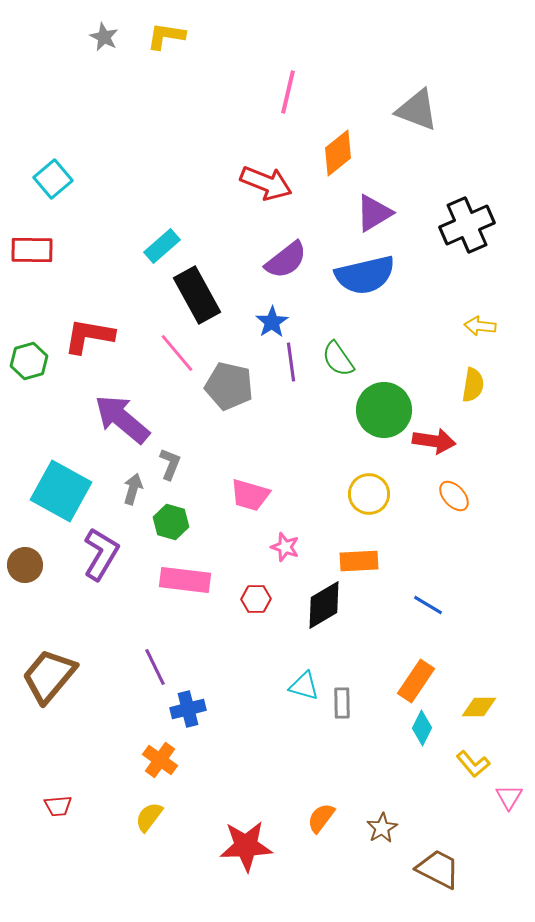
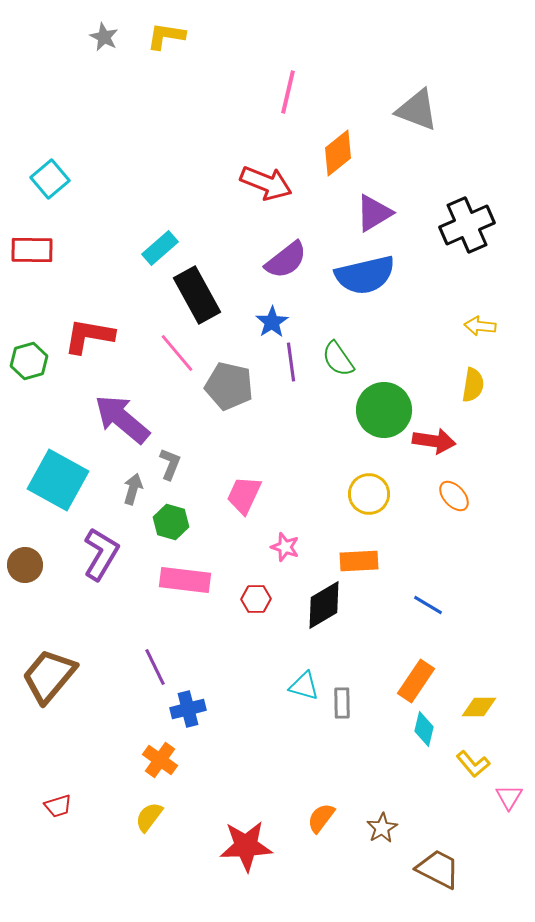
cyan square at (53, 179): moved 3 px left
cyan rectangle at (162, 246): moved 2 px left, 2 px down
cyan square at (61, 491): moved 3 px left, 11 px up
pink trapezoid at (250, 495): moved 6 px left; rotated 99 degrees clockwise
cyan diamond at (422, 728): moved 2 px right, 1 px down; rotated 12 degrees counterclockwise
red trapezoid at (58, 806): rotated 12 degrees counterclockwise
